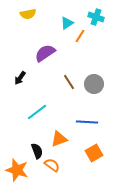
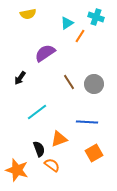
black semicircle: moved 2 px right, 2 px up
